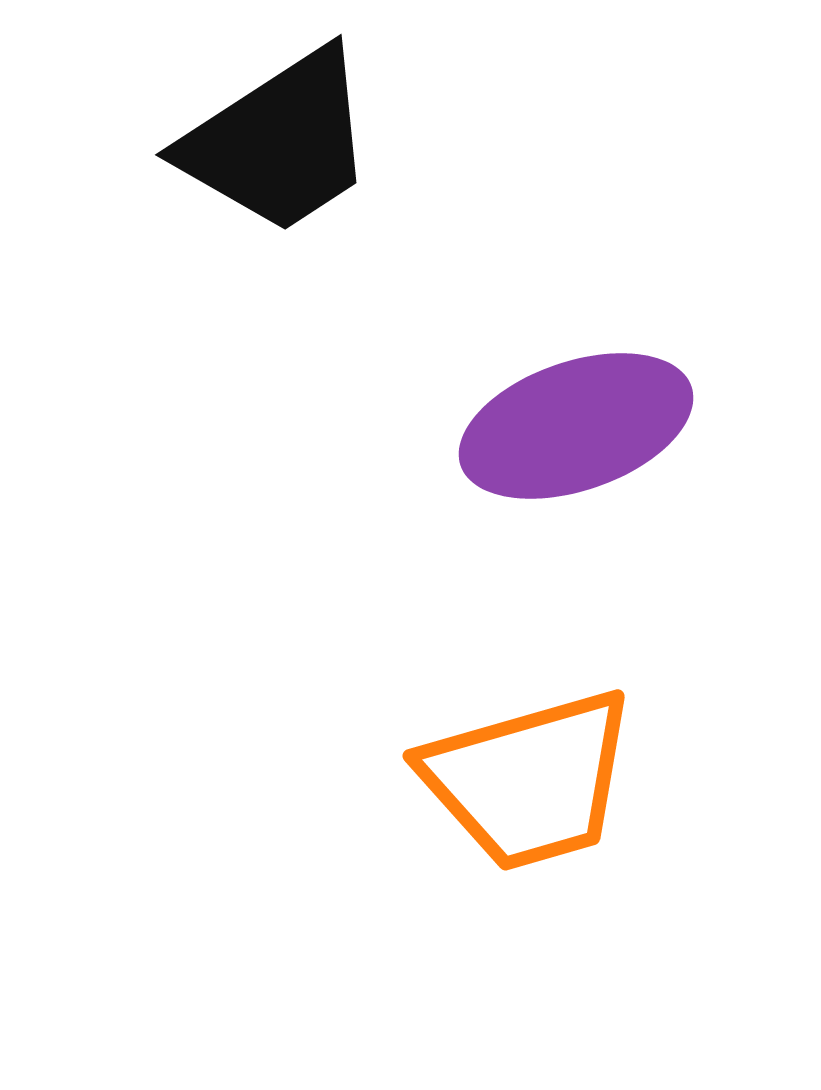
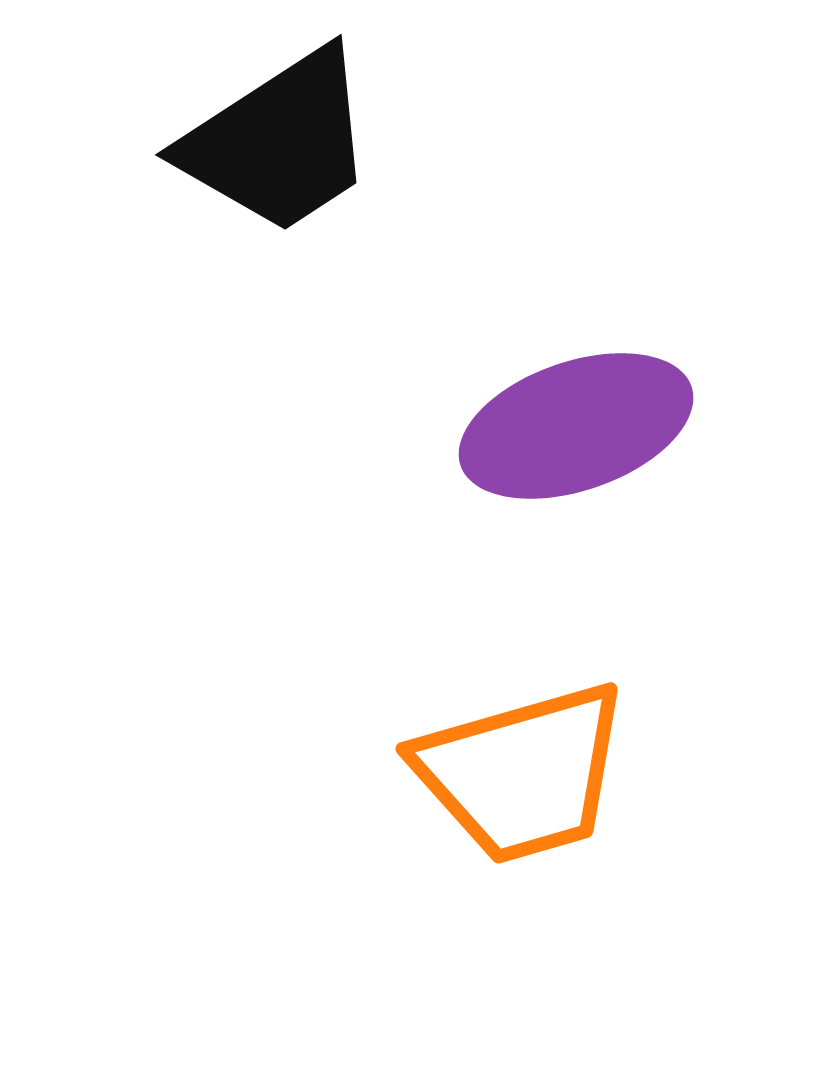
orange trapezoid: moved 7 px left, 7 px up
